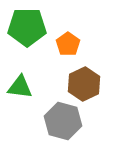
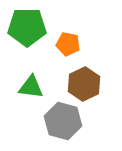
orange pentagon: rotated 25 degrees counterclockwise
green triangle: moved 11 px right
